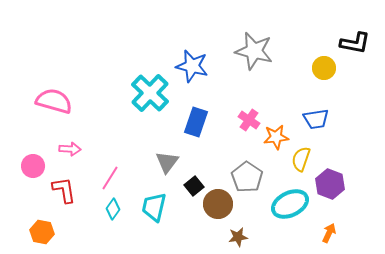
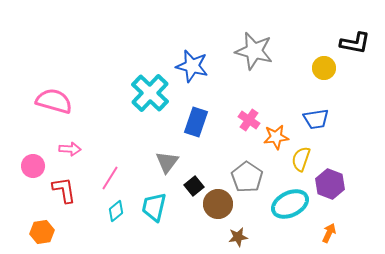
cyan diamond: moved 3 px right, 2 px down; rotated 15 degrees clockwise
orange hexagon: rotated 20 degrees counterclockwise
